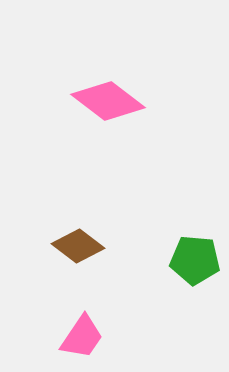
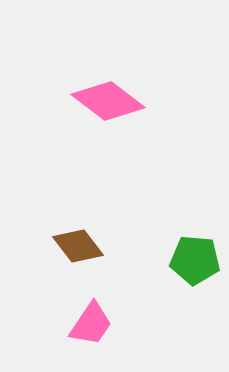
brown diamond: rotated 15 degrees clockwise
pink trapezoid: moved 9 px right, 13 px up
